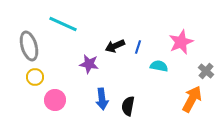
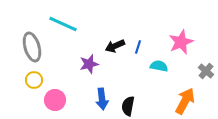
gray ellipse: moved 3 px right, 1 px down
purple star: rotated 24 degrees counterclockwise
yellow circle: moved 1 px left, 3 px down
orange arrow: moved 7 px left, 2 px down
